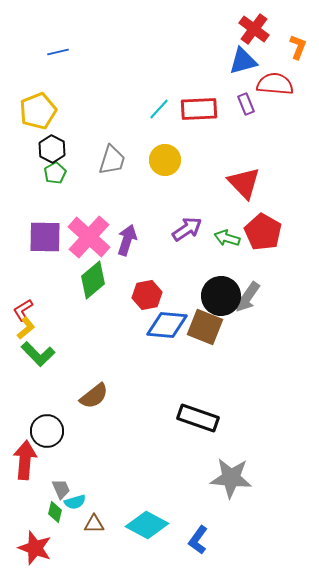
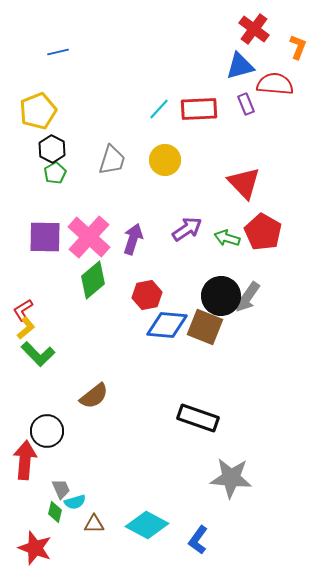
blue triangle at (243, 61): moved 3 px left, 5 px down
purple arrow at (127, 240): moved 6 px right, 1 px up
